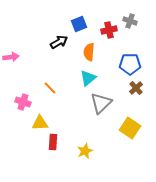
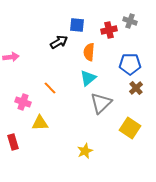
blue square: moved 2 px left, 1 px down; rotated 28 degrees clockwise
red rectangle: moved 40 px left; rotated 21 degrees counterclockwise
